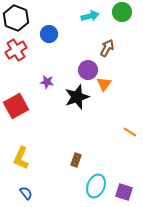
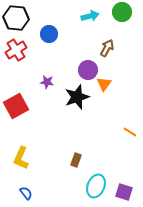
black hexagon: rotated 15 degrees counterclockwise
